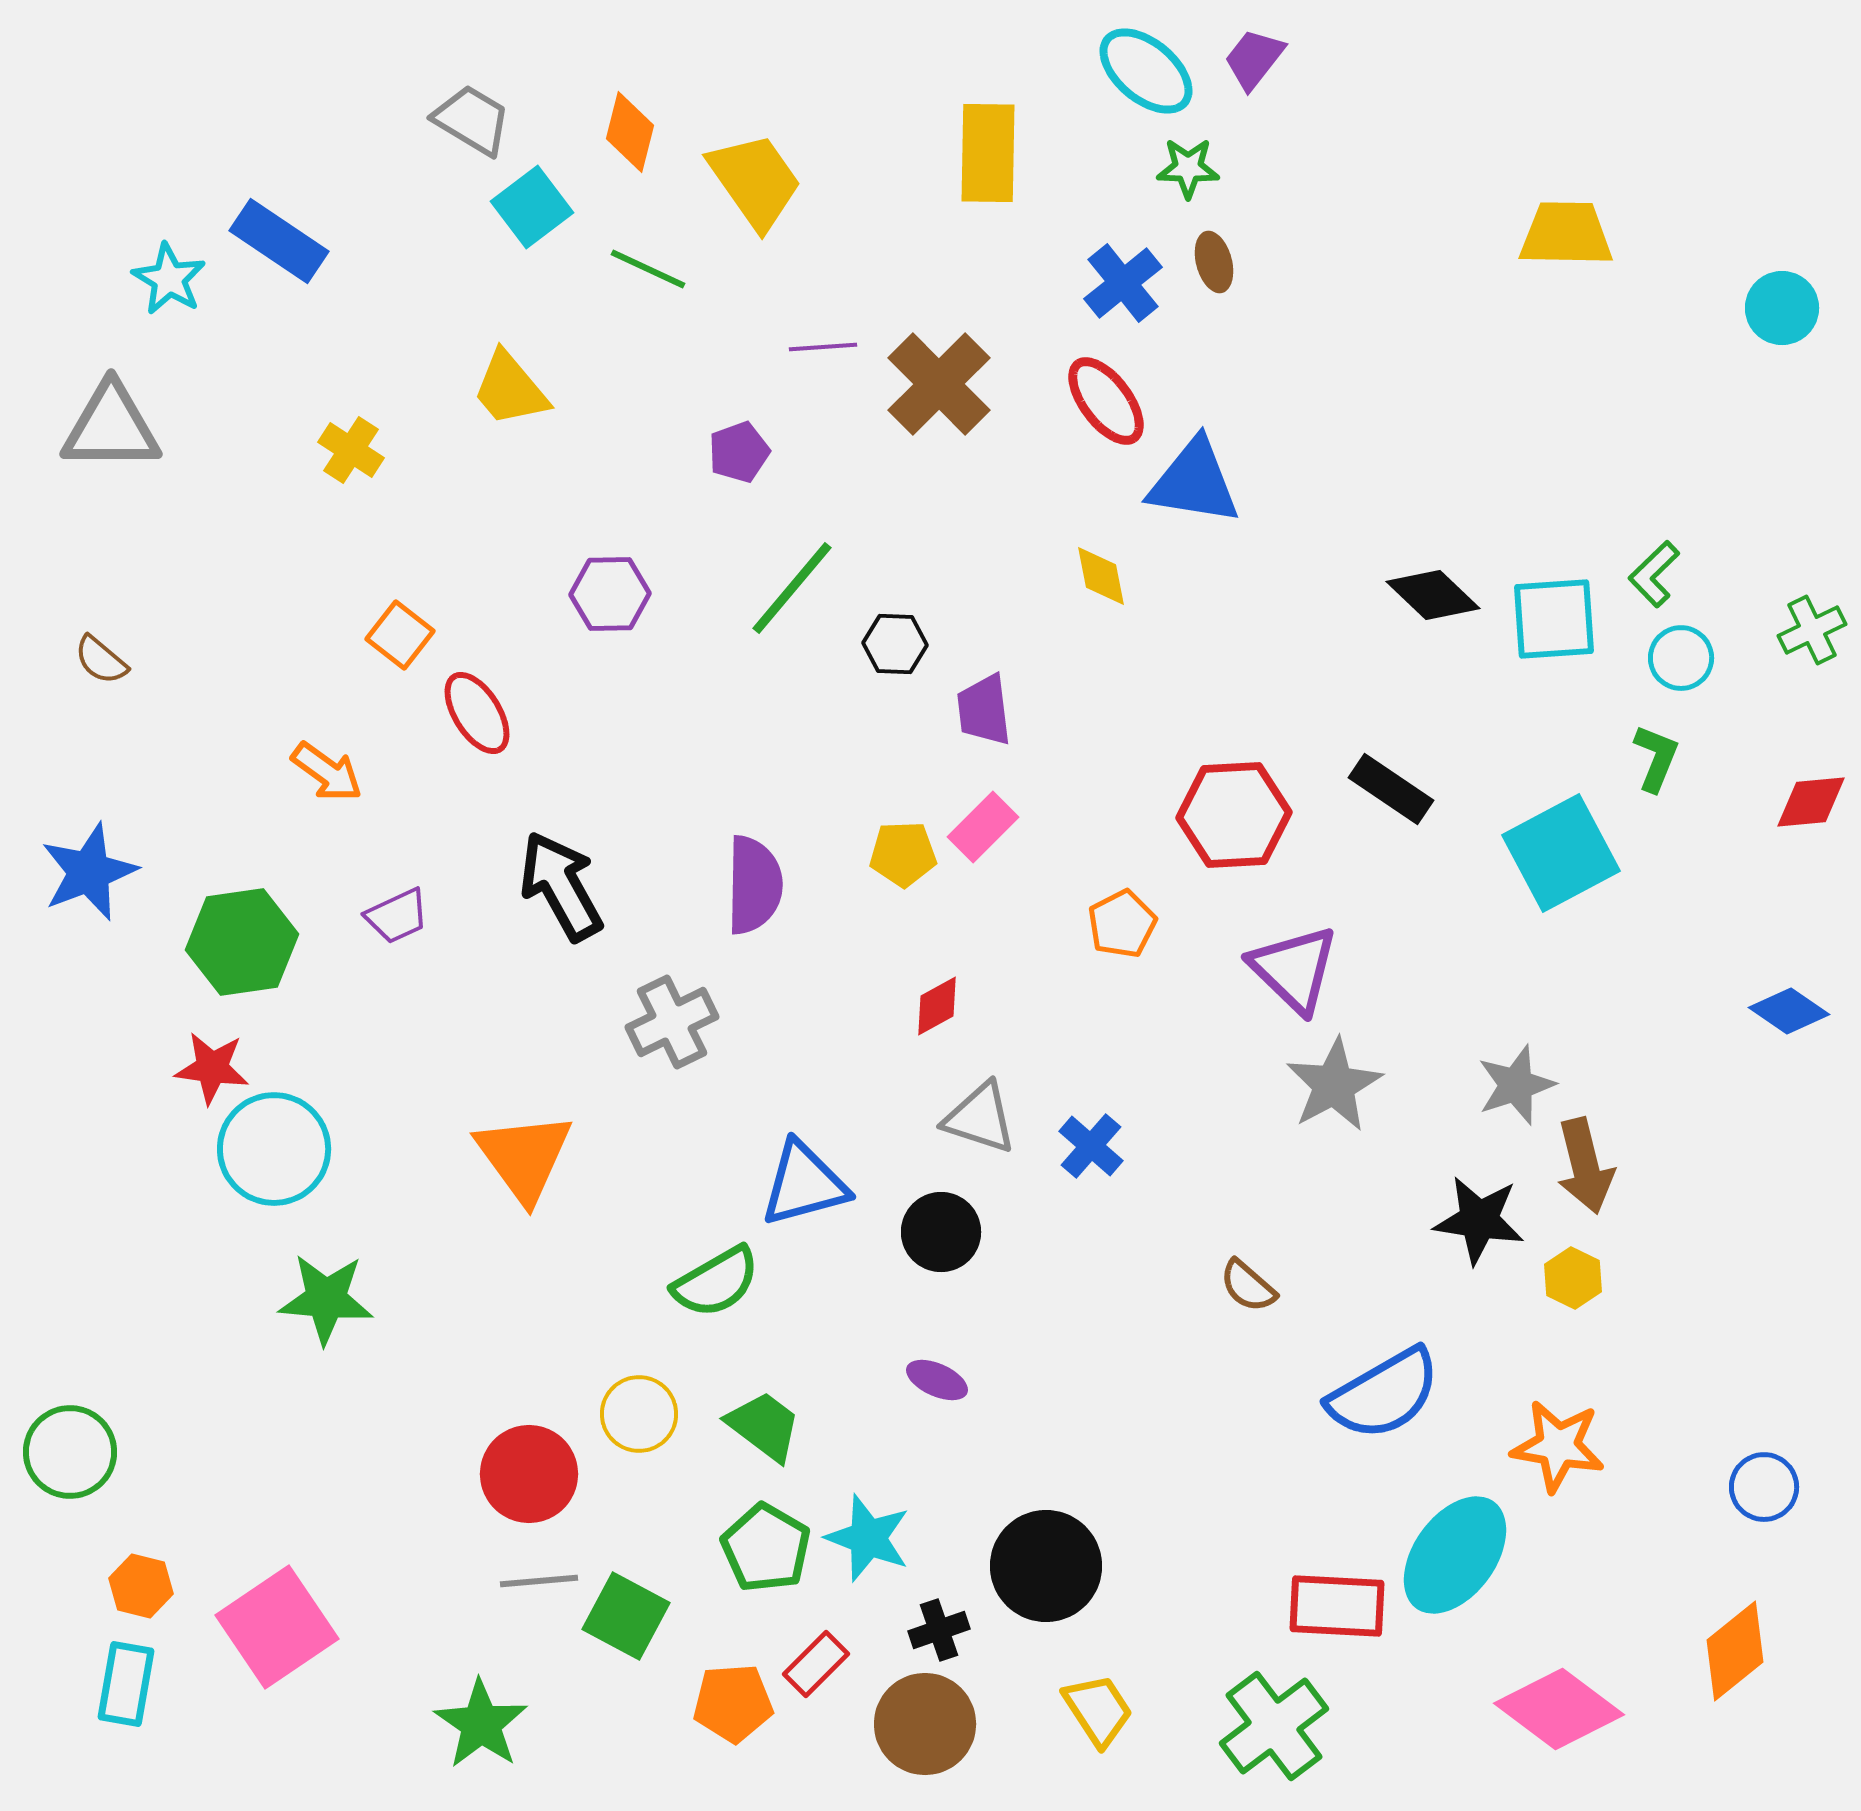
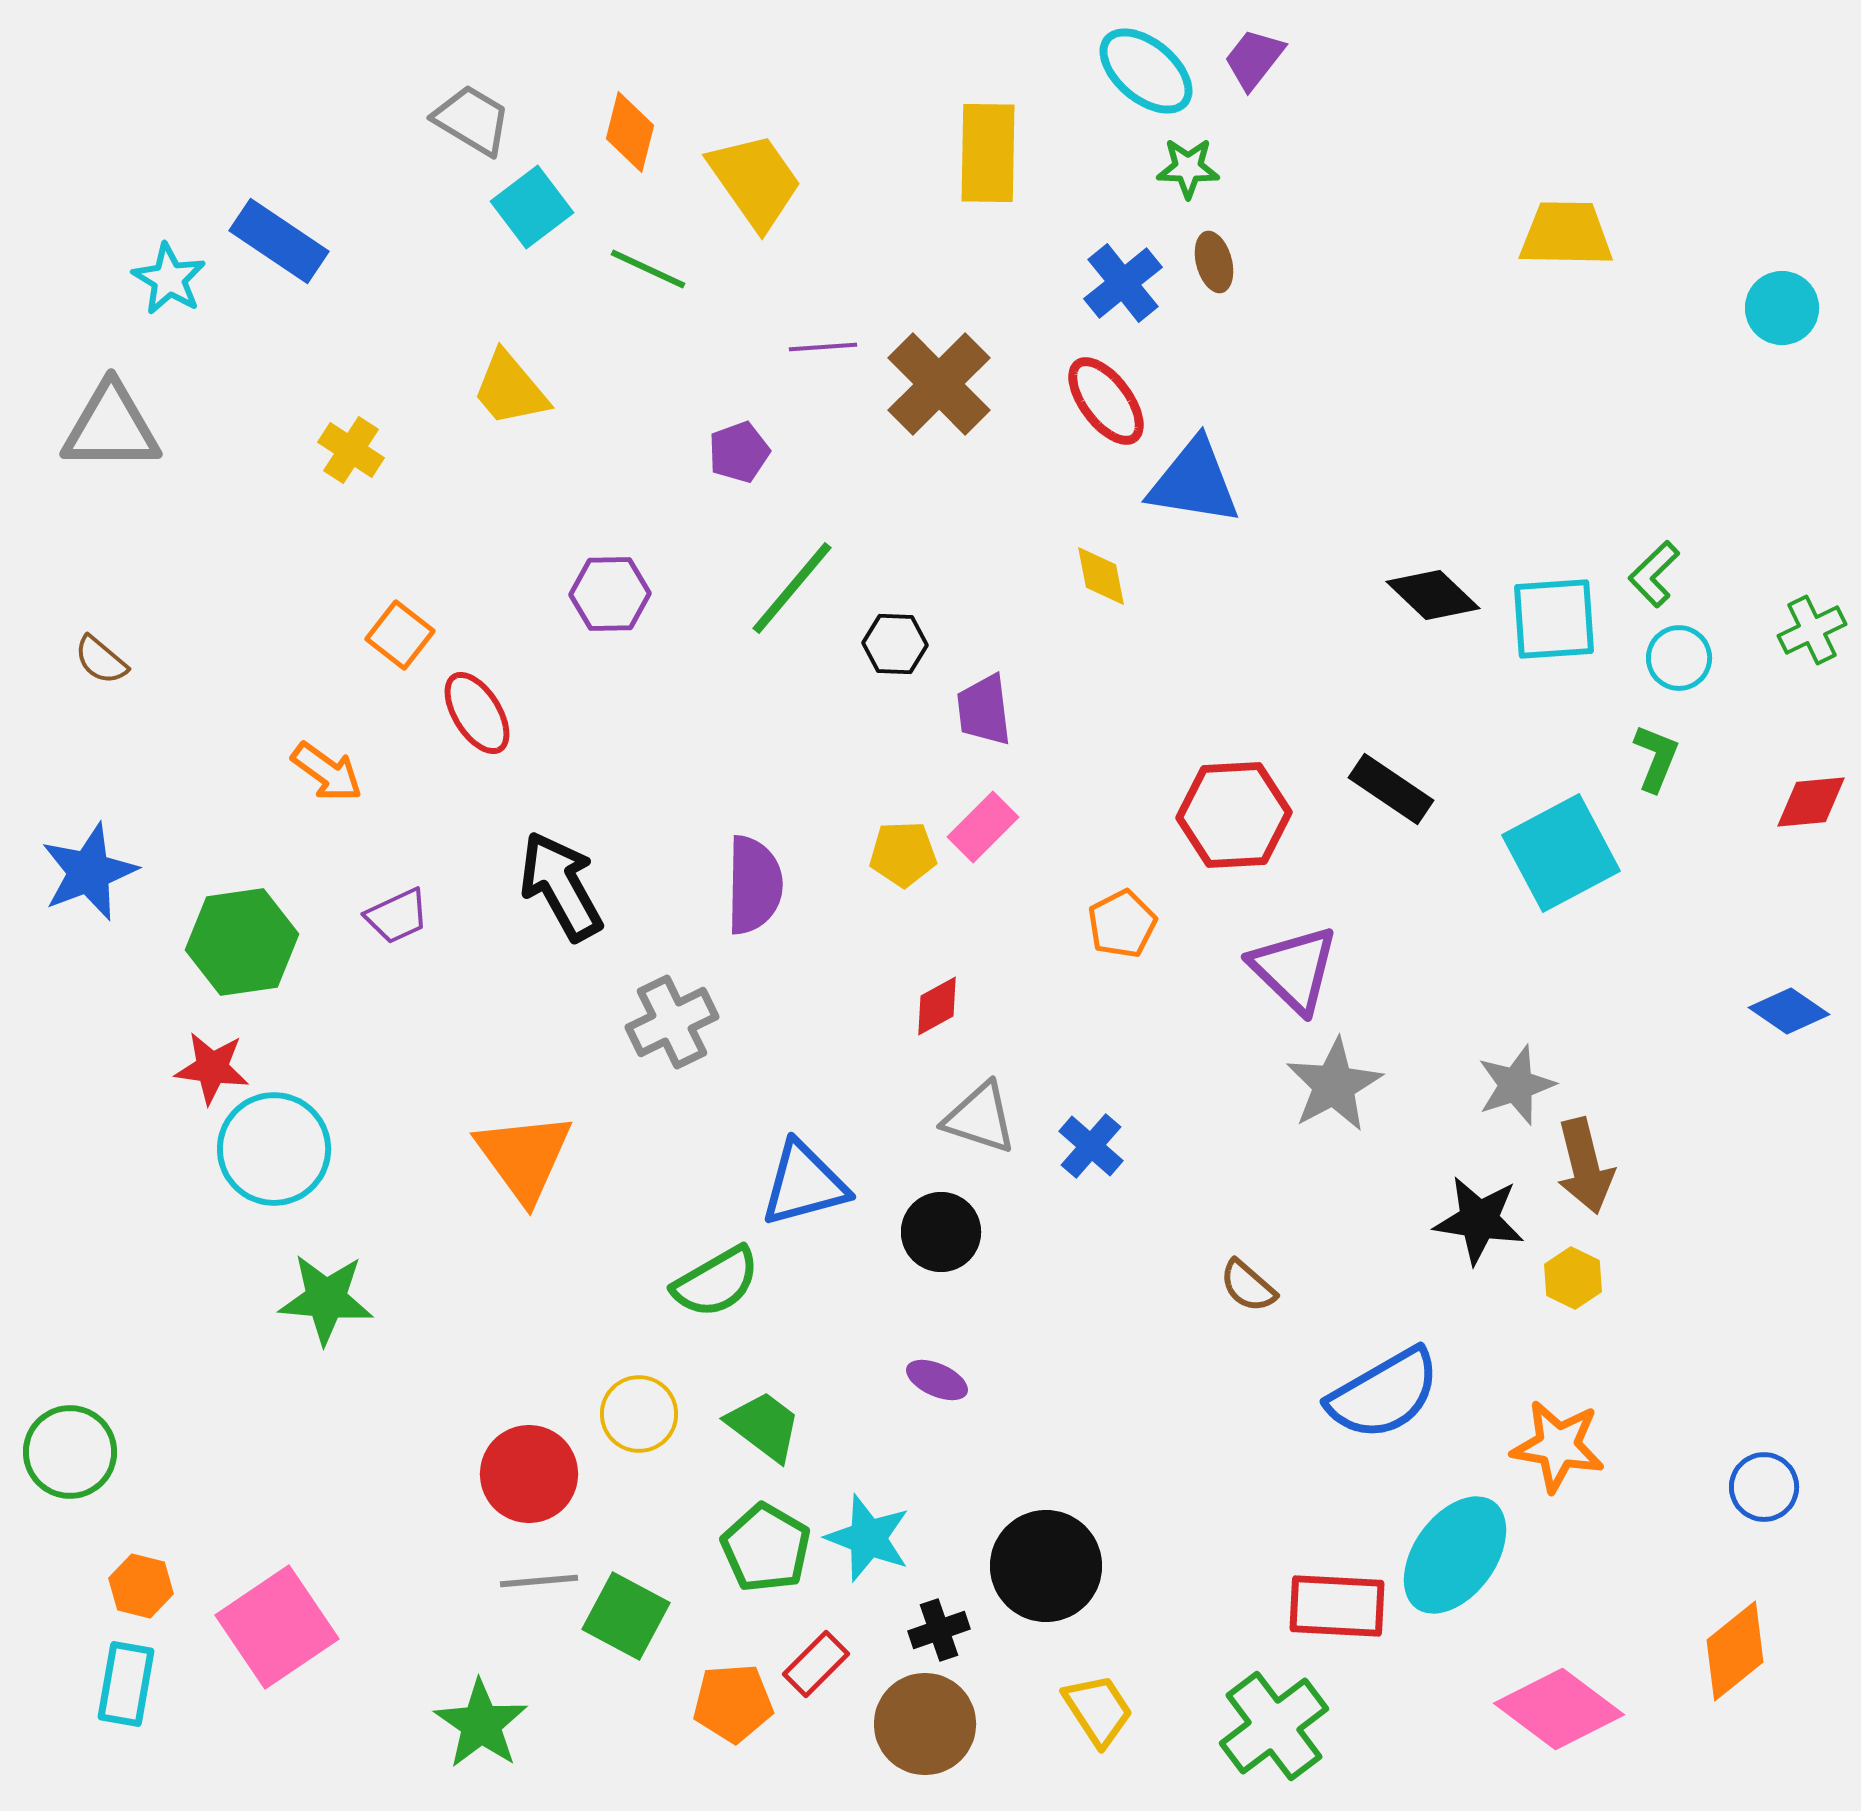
cyan circle at (1681, 658): moved 2 px left
